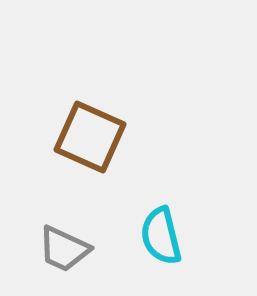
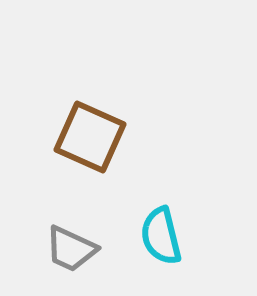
gray trapezoid: moved 7 px right
